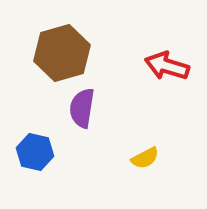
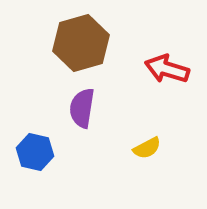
brown hexagon: moved 19 px right, 10 px up
red arrow: moved 3 px down
yellow semicircle: moved 2 px right, 10 px up
